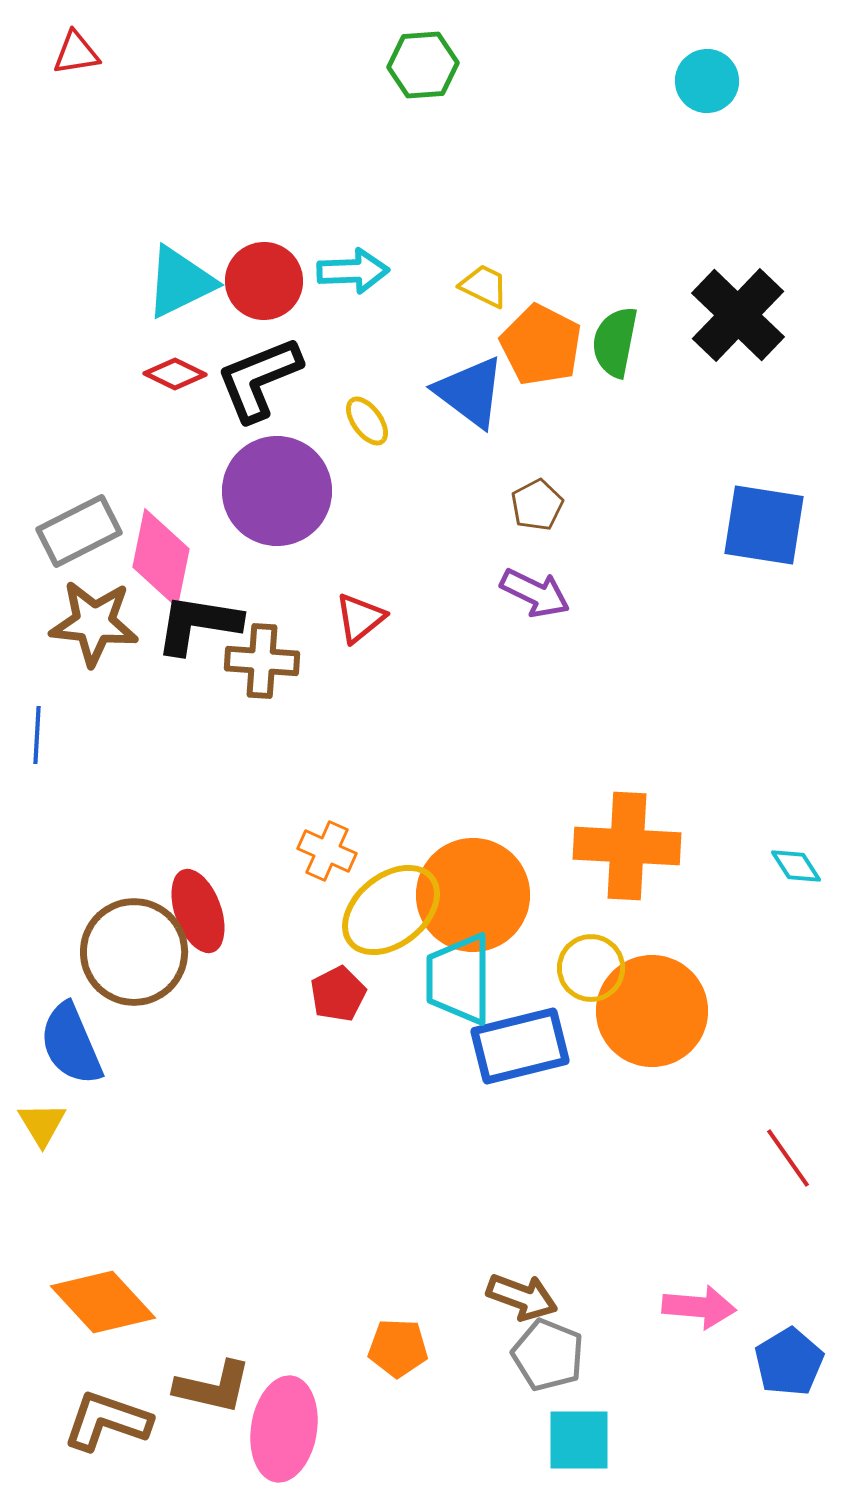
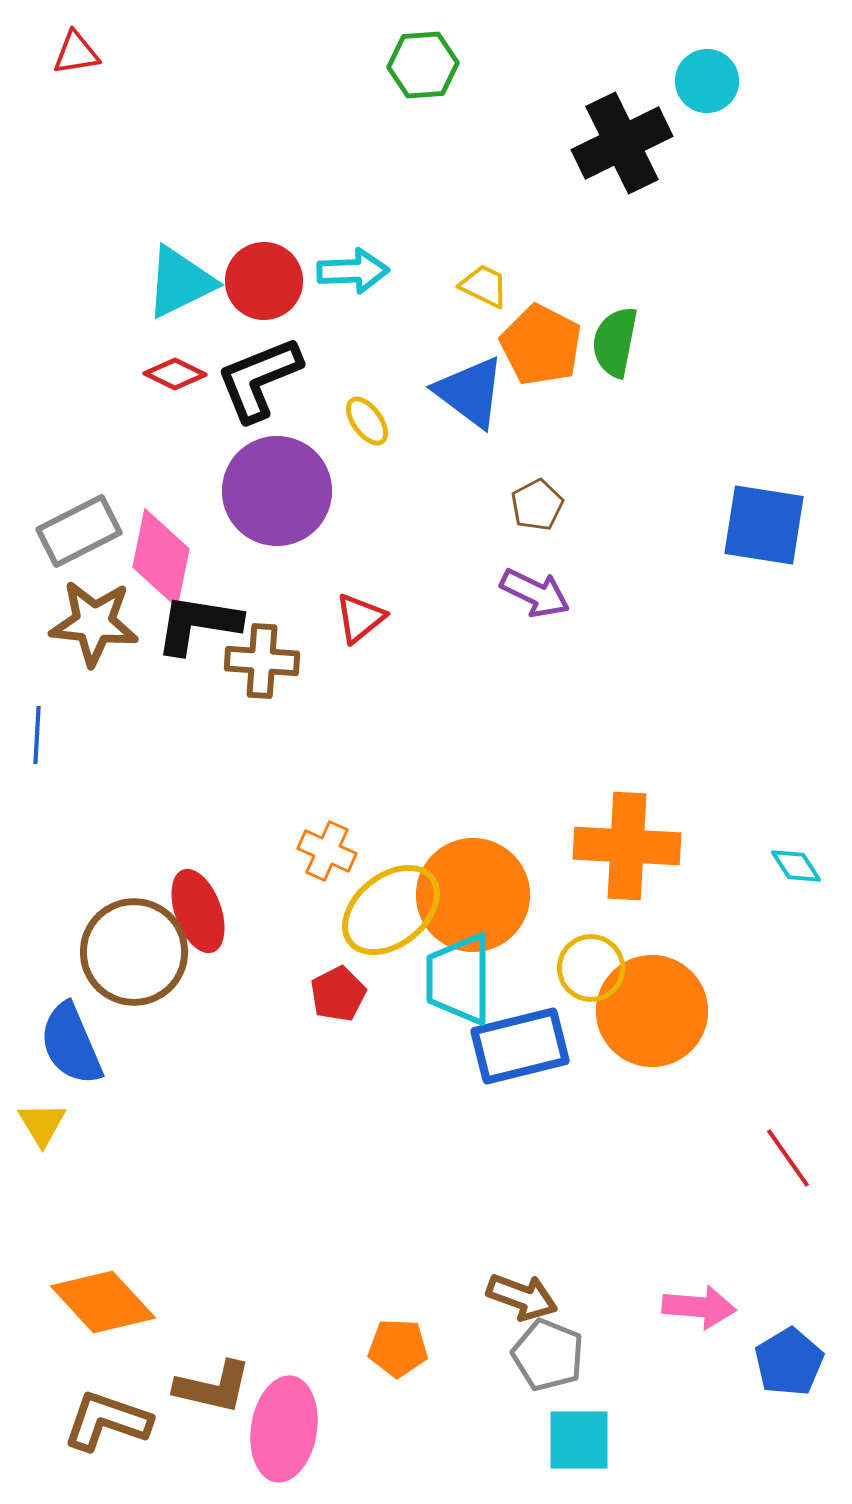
black cross at (738, 315): moved 116 px left, 172 px up; rotated 20 degrees clockwise
